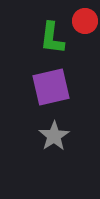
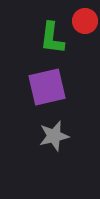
purple square: moved 4 px left
gray star: rotated 20 degrees clockwise
